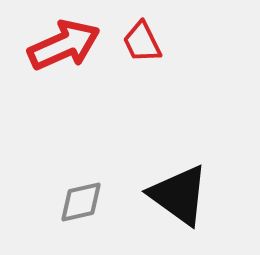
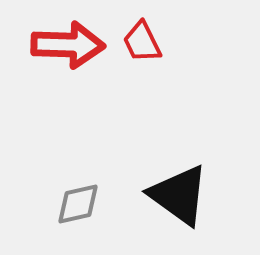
red arrow: moved 4 px right; rotated 26 degrees clockwise
gray diamond: moved 3 px left, 2 px down
